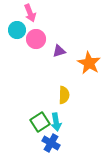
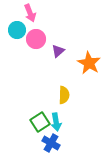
purple triangle: moved 1 px left; rotated 24 degrees counterclockwise
